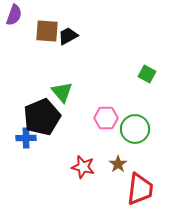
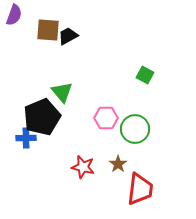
brown square: moved 1 px right, 1 px up
green square: moved 2 px left, 1 px down
